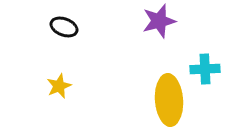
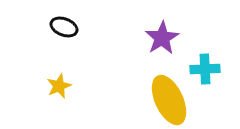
purple star: moved 3 px right, 17 px down; rotated 16 degrees counterclockwise
yellow ellipse: rotated 21 degrees counterclockwise
